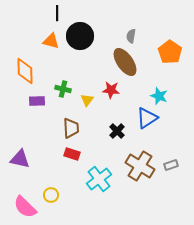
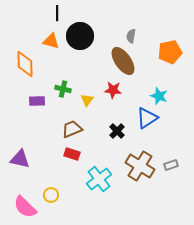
orange pentagon: rotated 25 degrees clockwise
brown ellipse: moved 2 px left, 1 px up
orange diamond: moved 7 px up
red star: moved 2 px right
brown trapezoid: moved 1 px right, 1 px down; rotated 110 degrees counterclockwise
